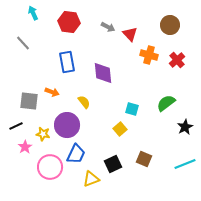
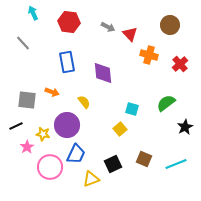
red cross: moved 3 px right, 4 px down
gray square: moved 2 px left, 1 px up
pink star: moved 2 px right
cyan line: moved 9 px left
